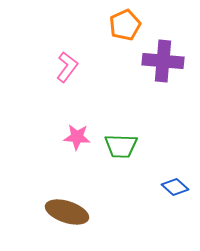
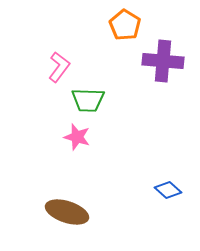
orange pentagon: rotated 16 degrees counterclockwise
pink L-shape: moved 8 px left
pink star: rotated 12 degrees clockwise
green trapezoid: moved 33 px left, 46 px up
blue diamond: moved 7 px left, 3 px down
